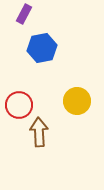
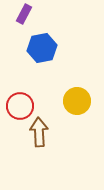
red circle: moved 1 px right, 1 px down
